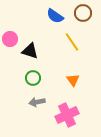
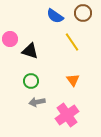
green circle: moved 2 px left, 3 px down
pink cross: rotated 10 degrees counterclockwise
